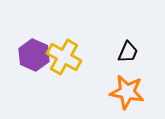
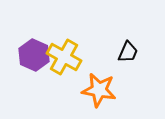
orange star: moved 28 px left, 2 px up
